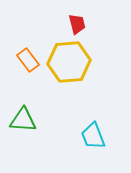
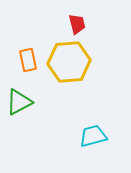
orange rectangle: rotated 25 degrees clockwise
green triangle: moved 4 px left, 18 px up; rotated 32 degrees counterclockwise
cyan trapezoid: rotated 96 degrees clockwise
